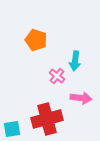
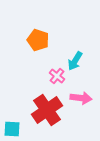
orange pentagon: moved 2 px right
cyan arrow: rotated 24 degrees clockwise
red cross: moved 9 px up; rotated 20 degrees counterclockwise
cyan square: rotated 12 degrees clockwise
